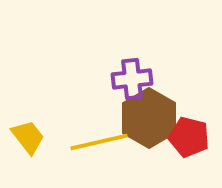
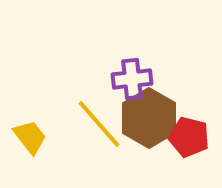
yellow trapezoid: moved 2 px right
yellow line: moved 18 px up; rotated 62 degrees clockwise
